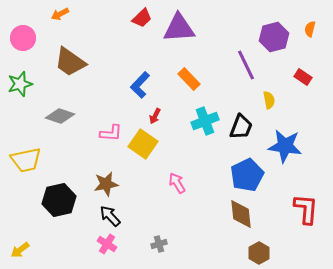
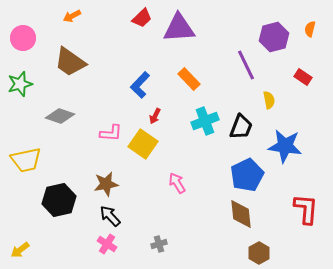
orange arrow: moved 12 px right, 2 px down
